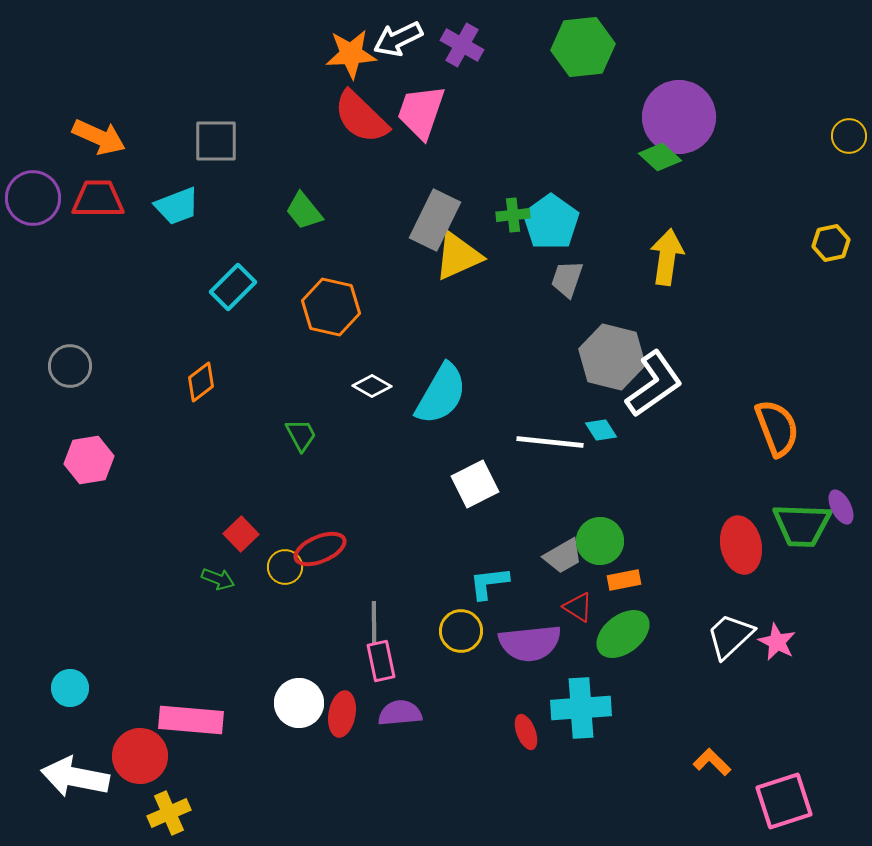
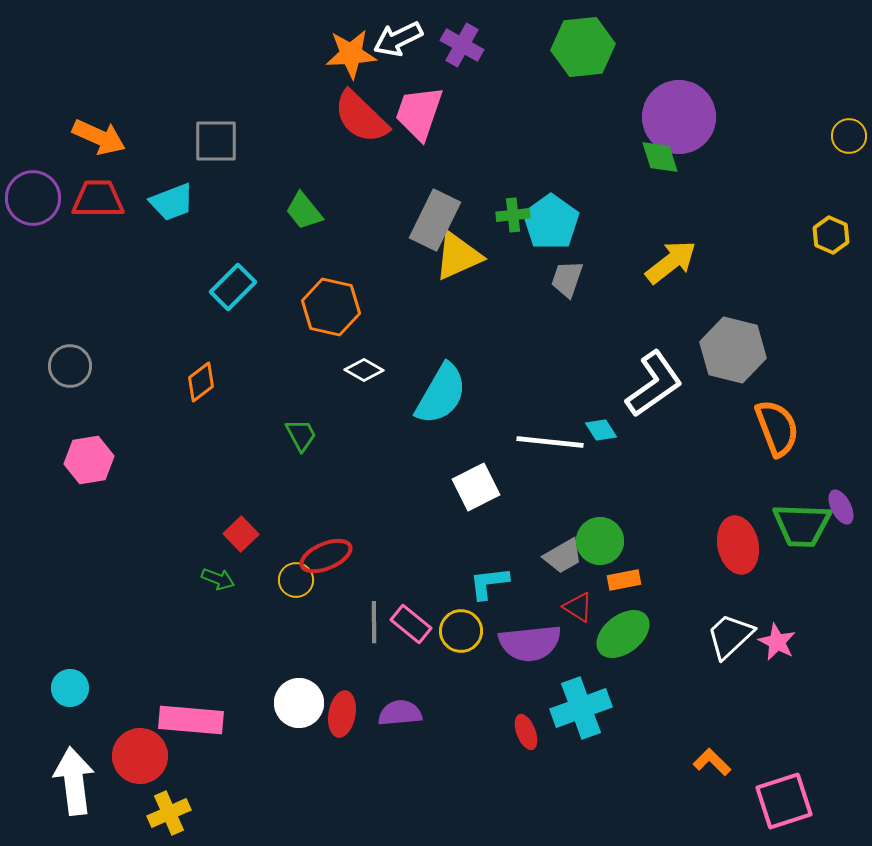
pink trapezoid at (421, 112): moved 2 px left, 1 px down
green diamond at (660, 157): rotated 30 degrees clockwise
cyan trapezoid at (177, 206): moved 5 px left, 4 px up
yellow hexagon at (831, 243): moved 8 px up; rotated 24 degrees counterclockwise
yellow arrow at (667, 257): moved 4 px right, 5 px down; rotated 44 degrees clockwise
gray hexagon at (612, 357): moved 121 px right, 7 px up
white diamond at (372, 386): moved 8 px left, 16 px up
white square at (475, 484): moved 1 px right, 3 px down
red ellipse at (741, 545): moved 3 px left
red ellipse at (320, 549): moved 6 px right, 7 px down
yellow circle at (285, 567): moved 11 px right, 13 px down
pink rectangle at (381, 661): moved 30 px right, 37 px up; rotated 39 degrees counterclockwise
cyan cross at (581, 708): rotated 16 degrees counterclockwise
white arrow at (75, 777): moved 1 px left, 4 px down; rotated 72 degrees clockwise
